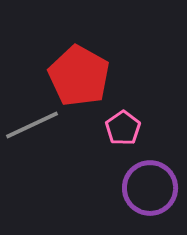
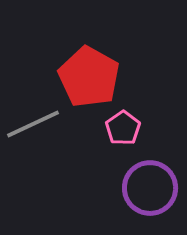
red pentagon: moved 10 px right, 1 px down
gray line: moved 1 px right, 1 px up
